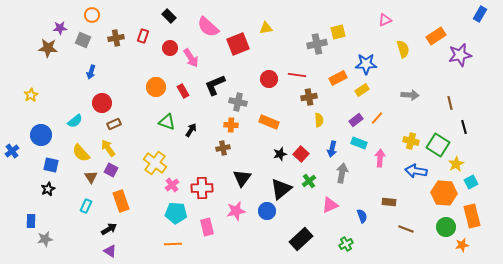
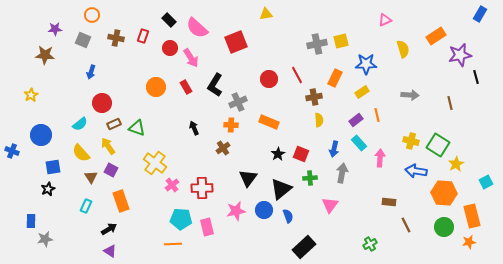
black rectangle at (169, 16): moved 4 px down
pink semicircle at (208, 27): moved 11 px left, 1 px down
purple star at (60, 28): moved 5 px left, 1 px down
yellow triangle at (266, 28): moved 14 px up
yellow square at (338, 32): moved 3 px right, 9 px down
brown cross at (116, 38): rotated 21 degrees clockwise
red square at (238, 44): moved 2 px left, 2 px up
brown star at (48, 48): moved 3 px left, 7 px down
red line at (297, 75): rotated 54 degrees clockwise
orange rectangle at (338, 78): moved 3 px left; rotated 36 degrees counterclockwise
black L-shape at (215, 85): rotated 35 degrees counterclockwise
yellow rectangle at (362, 90): moved 2 px down
red rectangle at (183, 91): moved 3 px right, 4 px up
brown cross at (309, 97): moved 5 px right
gray cross at (238, 102): rotated 36 degrees counterclockwise
orange line at (377, 118): moved 3 px up; rotated 56 degrees counterclockwise
cyan semicircle at (75, 121): moved 5 px right, 3 px down
green triangle at (167, 122): moved 30 px left, 6 px down
black line at (464, 127): moved 12 px right, 50 px up
black arrow at (191, 130): moved 3 px right, 2 px up; rotated 56 degrees counterclockwise
cyan rectangle at (359, 143): rotated 28 degrees clockwise
yellow arrow at (108, 148): moved 2 px up
brown cross at (223, 148): rotated 24 degrees counterclockwise
blue arrow at (332, 149): moved 2 px right
blue cross at (12, 151): rotated 32 degrees counterclockwise
black star at (280, 154): moved 2 px left; rotated 16 degrees counterclockwise
red square at (301, 154): rotated 21 degrees counterclockwise
blue square at (51, 165): moved 2 px right, 2 px down; rotated 21 degrees counterclockwise
black triangle at (242, 178): moved 6 px right
green cross at (309, 181): moved 1 px right, 3 px up; rotated 32 degrees clockwise
cyan square at (471, 182): moved 15 px right
pink triangle at (330, 205): rotated 30 degrees counterclockwise
blue circle at (267, 211): moved 3 px left, 1 px up
cyan pentagon at (176, 213): moved 5 px right, 6 px down
blue semicircle at (362, 216): moved 74 px left
green circle at (446, 227): moved 2 px left
brown line at (406, 229): moved 4 px up; rotated 42 degrees clockwise
black rectangle at (301, 239): moved 3 px right, 8 px down
green cross at (346, 244): moved 24 px right
orange star at (462, 245): moved 7 px right, 3 px up
